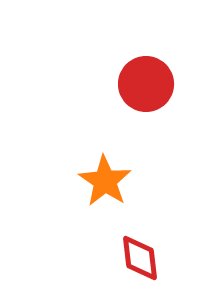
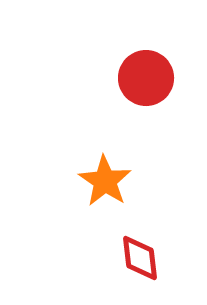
red circle: moved 6 px up
